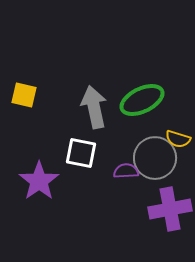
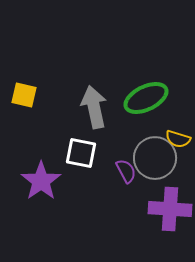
green ellipse: moved 4 px right, 2 px up
purple semicircle: rotated 65 degrees clockwise
purple star: moved 2 px right
purple cross: rotated 15 degrees clockwise
